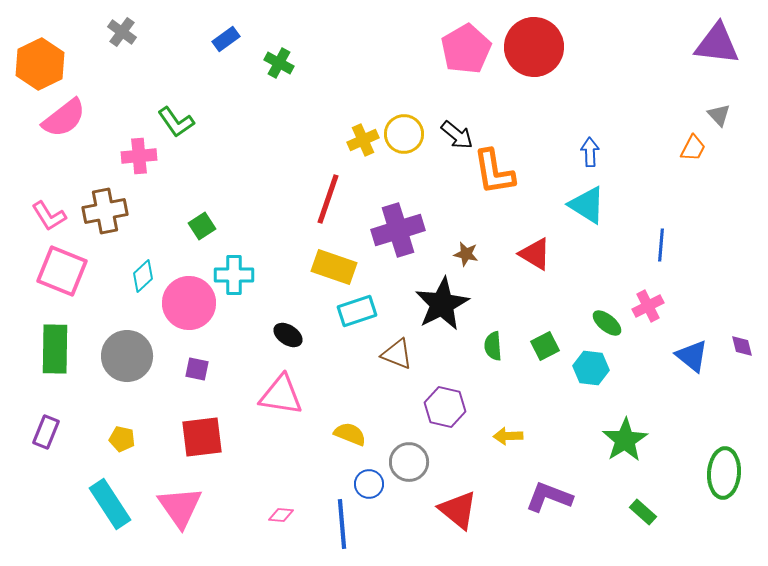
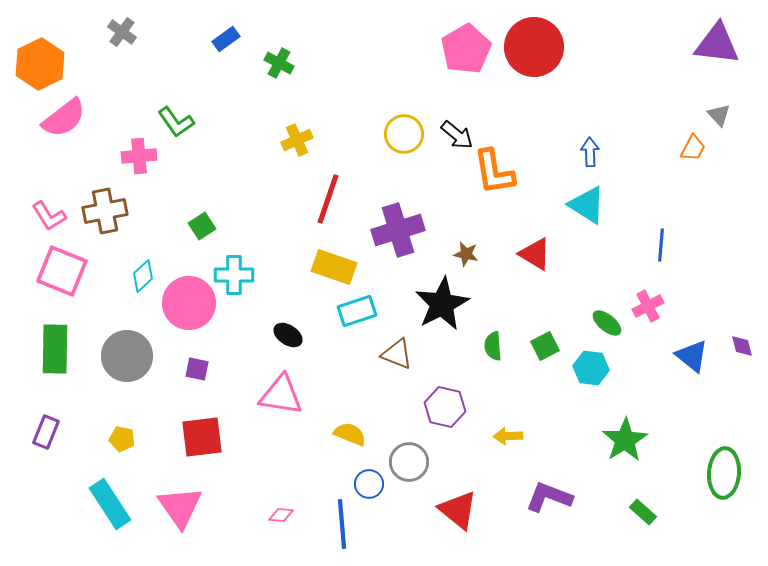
yellow cross at (363, 140): moved 66 px left
